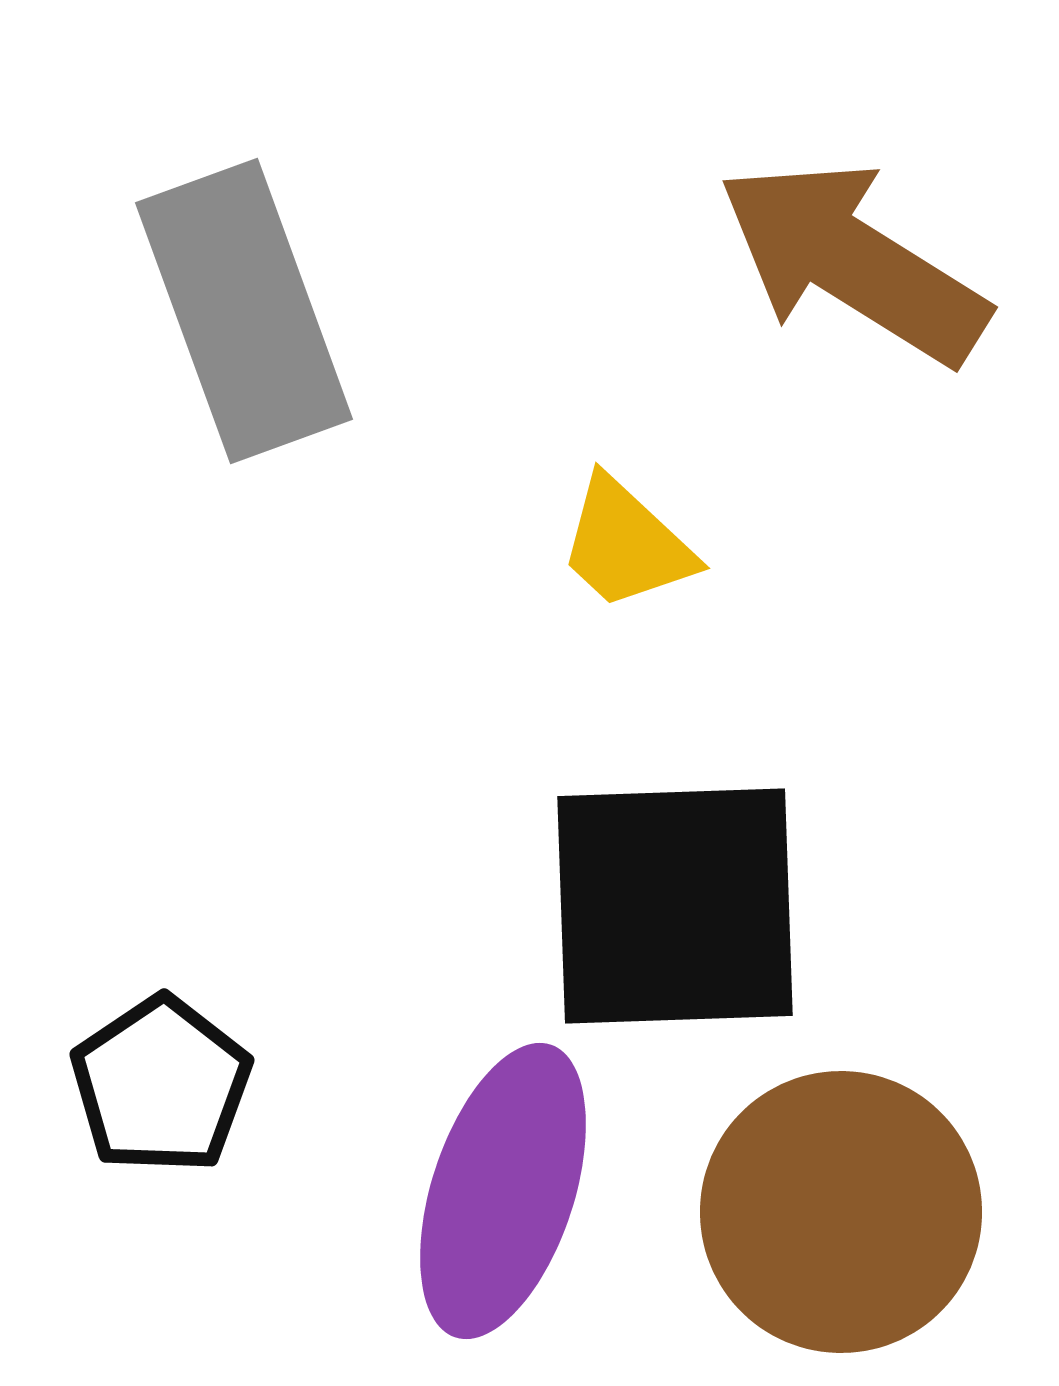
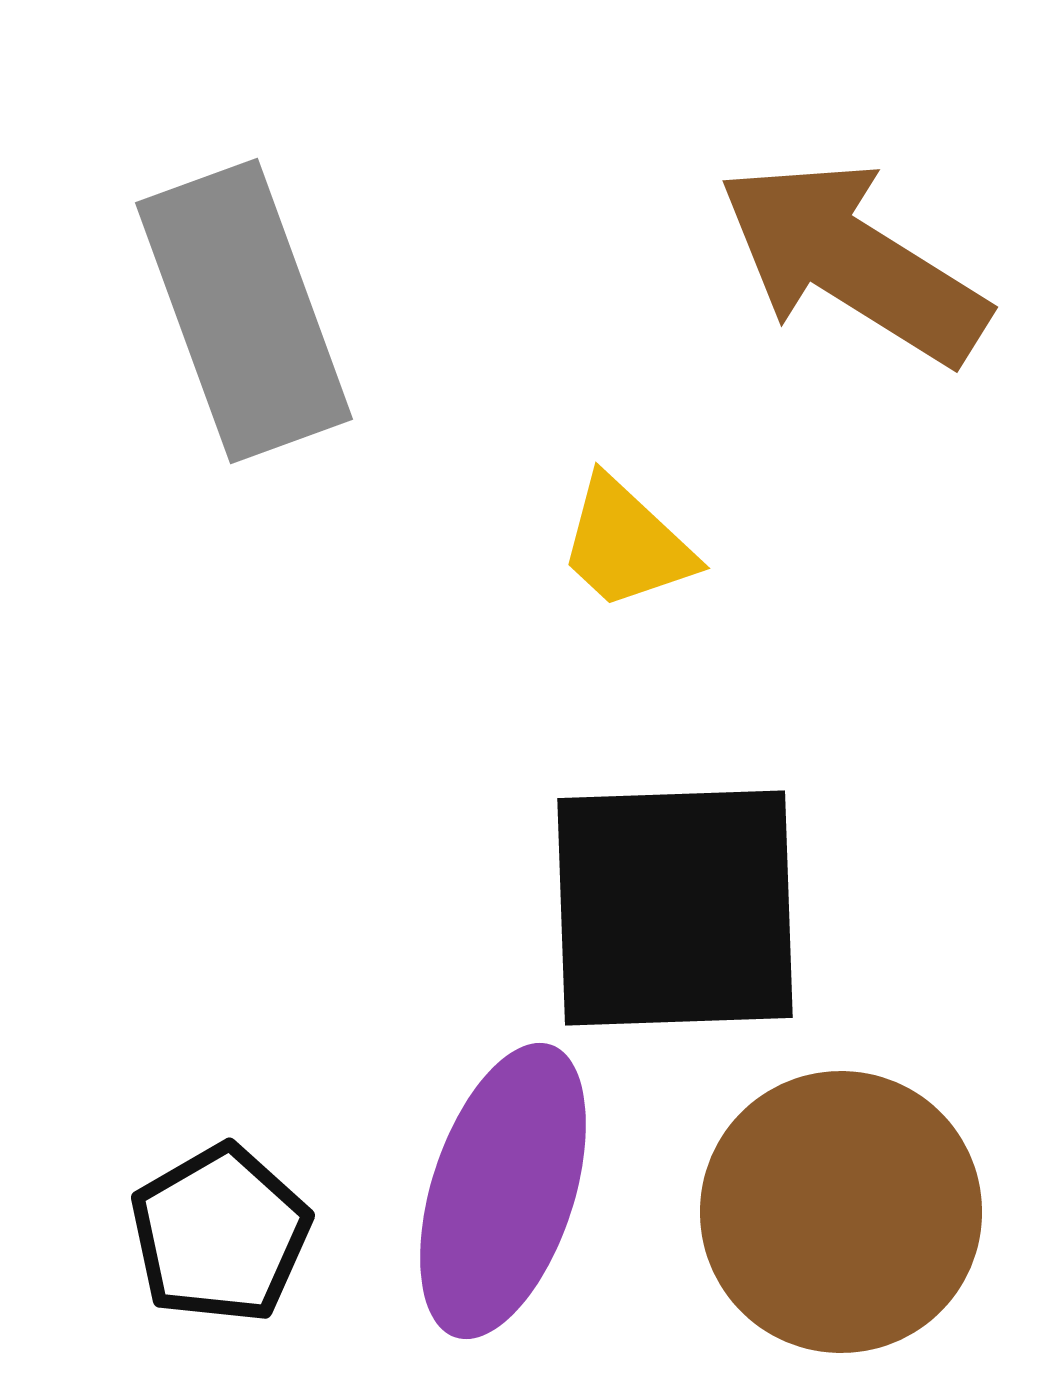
black square: moved 2 px down
black pentagon: moved 59 px right, 149 px down; rotated 4 degrees clockwise
